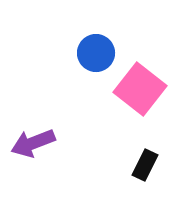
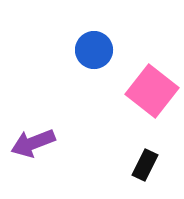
blue circle: moved 2 px left, 3 px up
pink square: moved 12 px right, 2 px down
